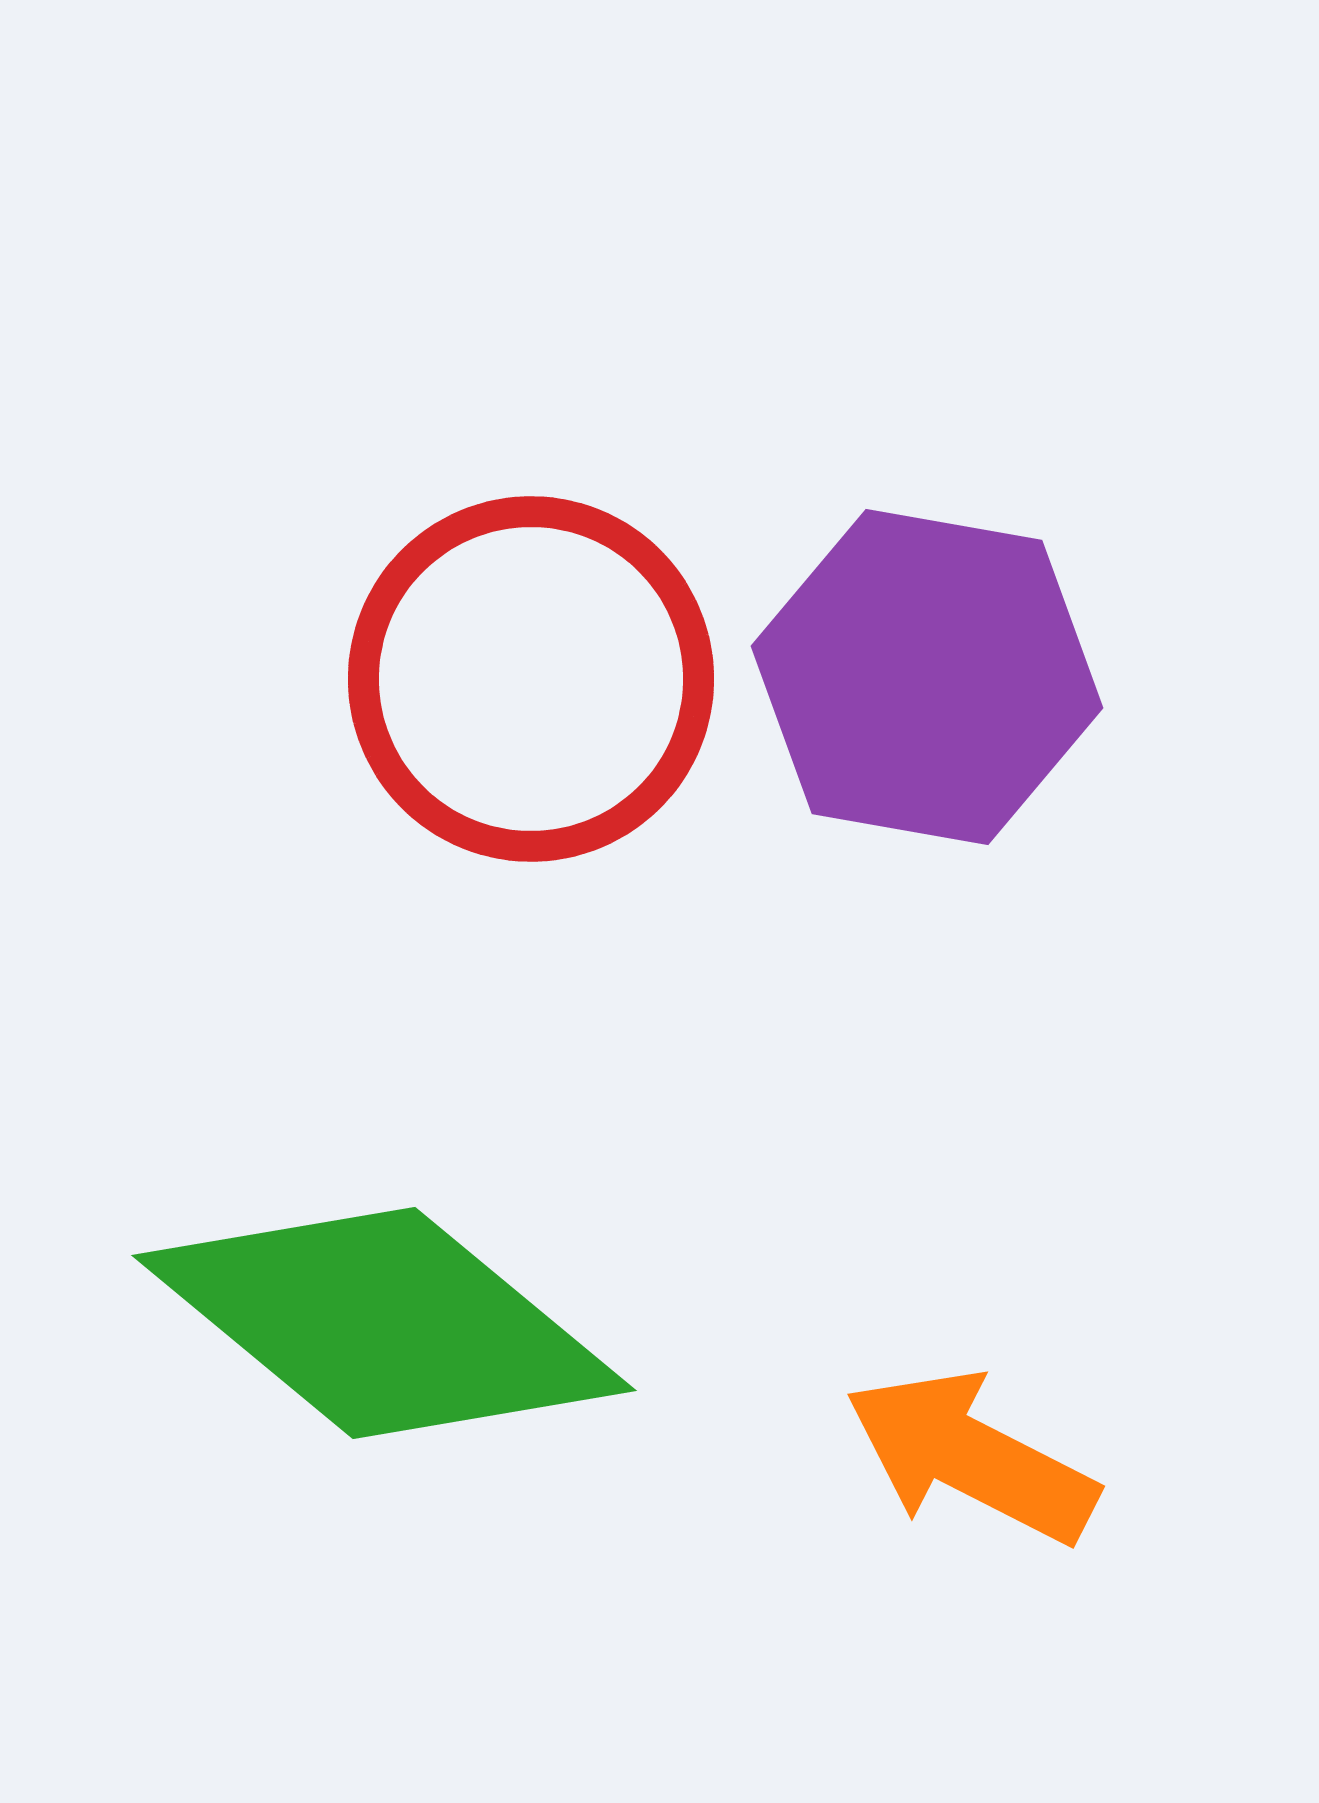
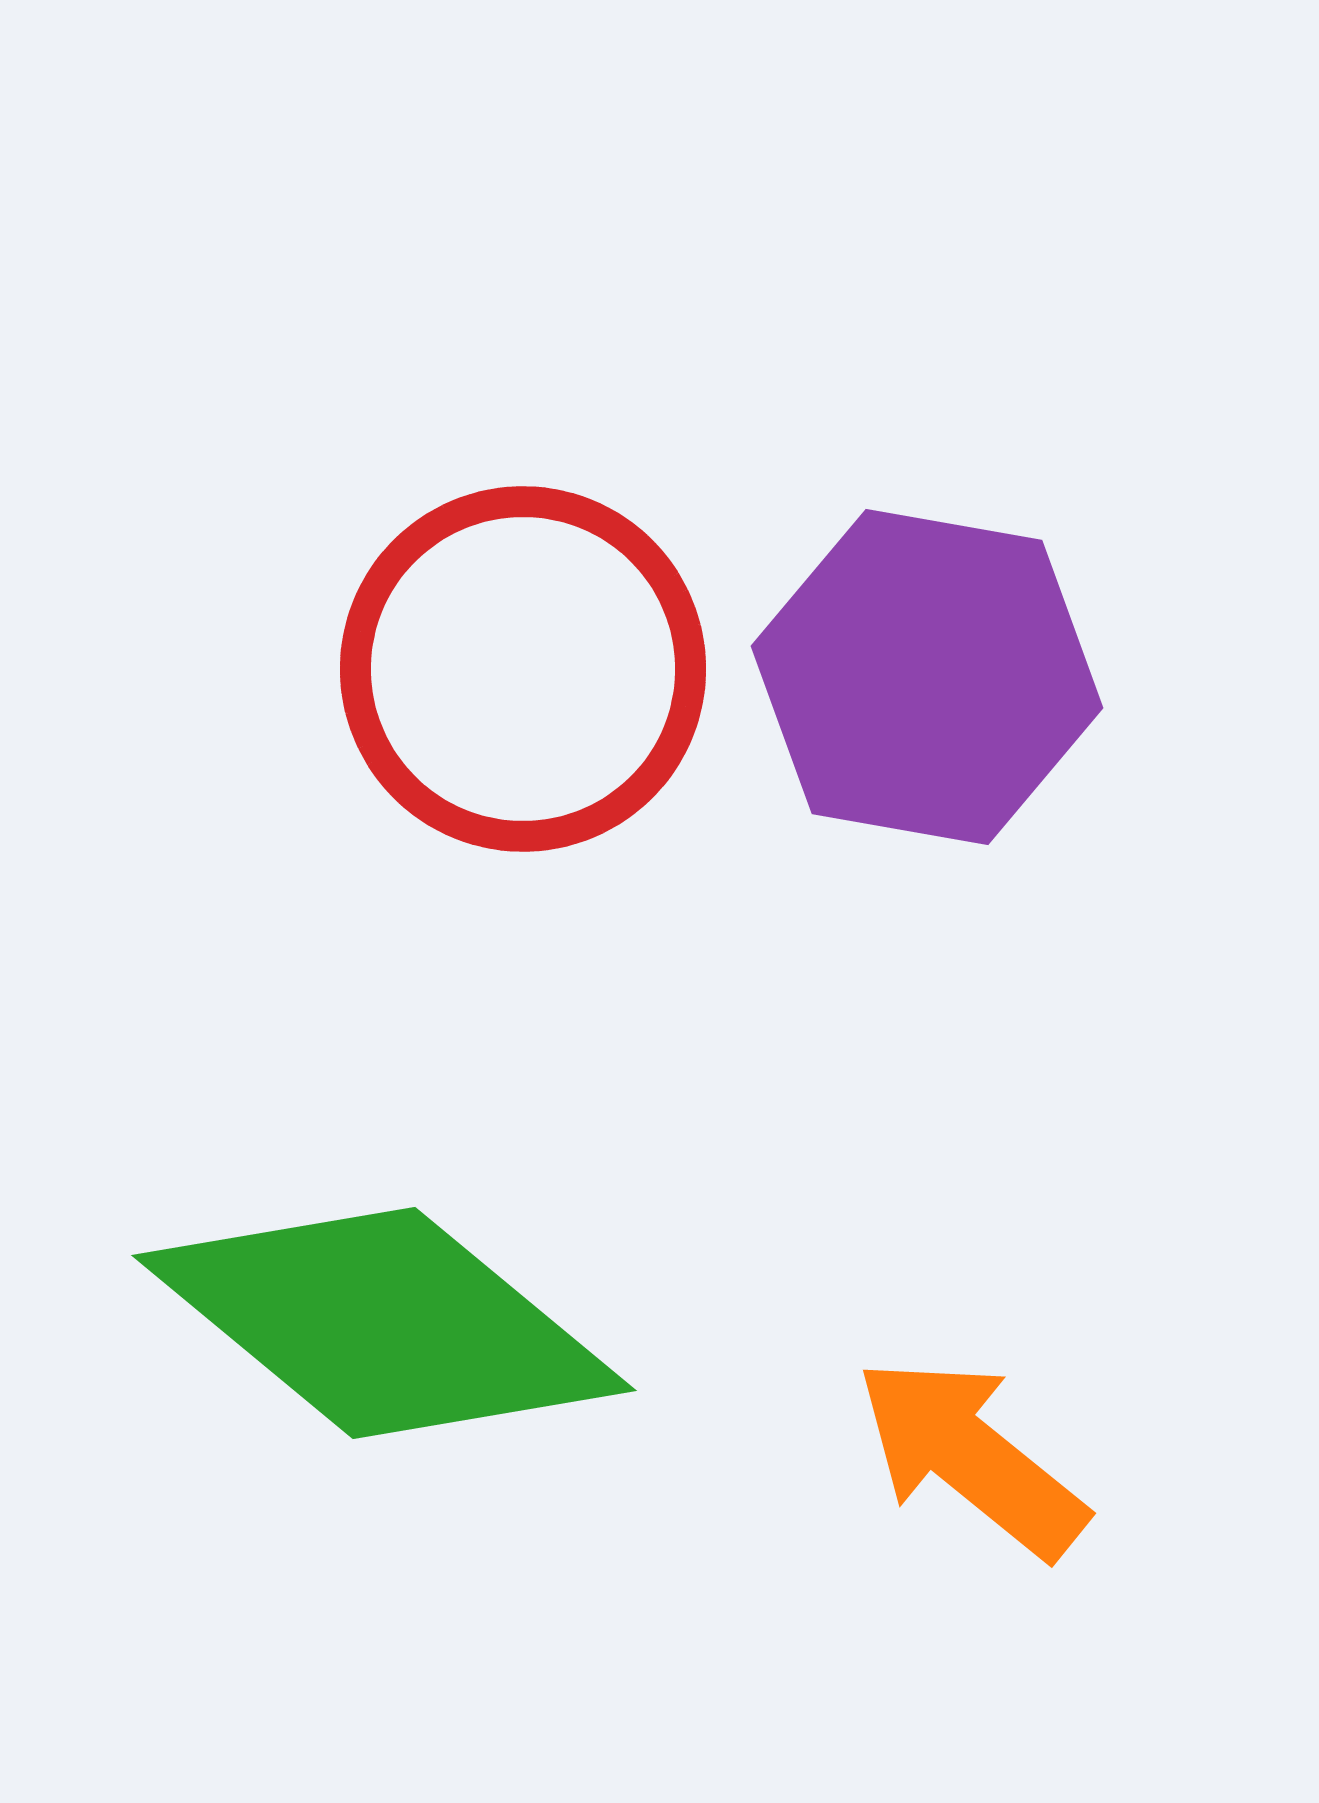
red circle: moved 8 px left, 10 px up
orange arrow: rotated 12 degrees clockwise
